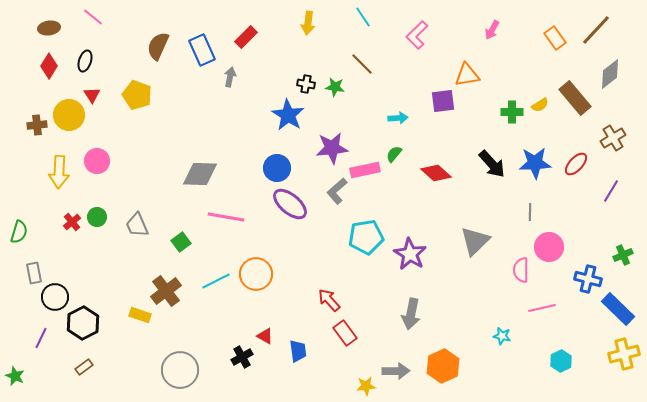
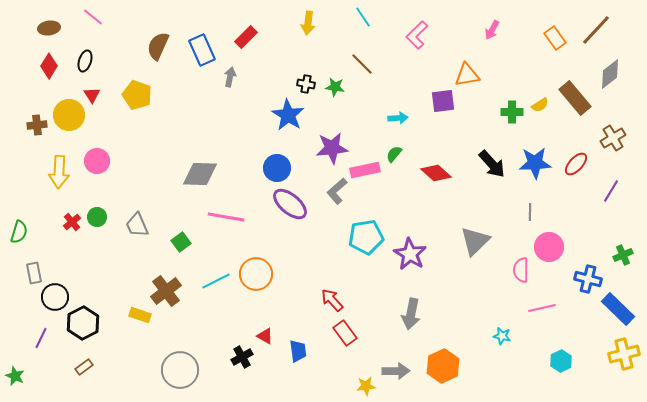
red arrow at (329, 300): moved 3 px right
